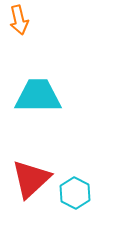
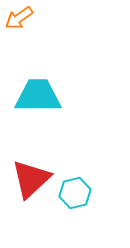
orange arrow: moved 2 px up; rotated 68 degrees clockwise
cyan hexagon: rotated 20 degrees clockwise
